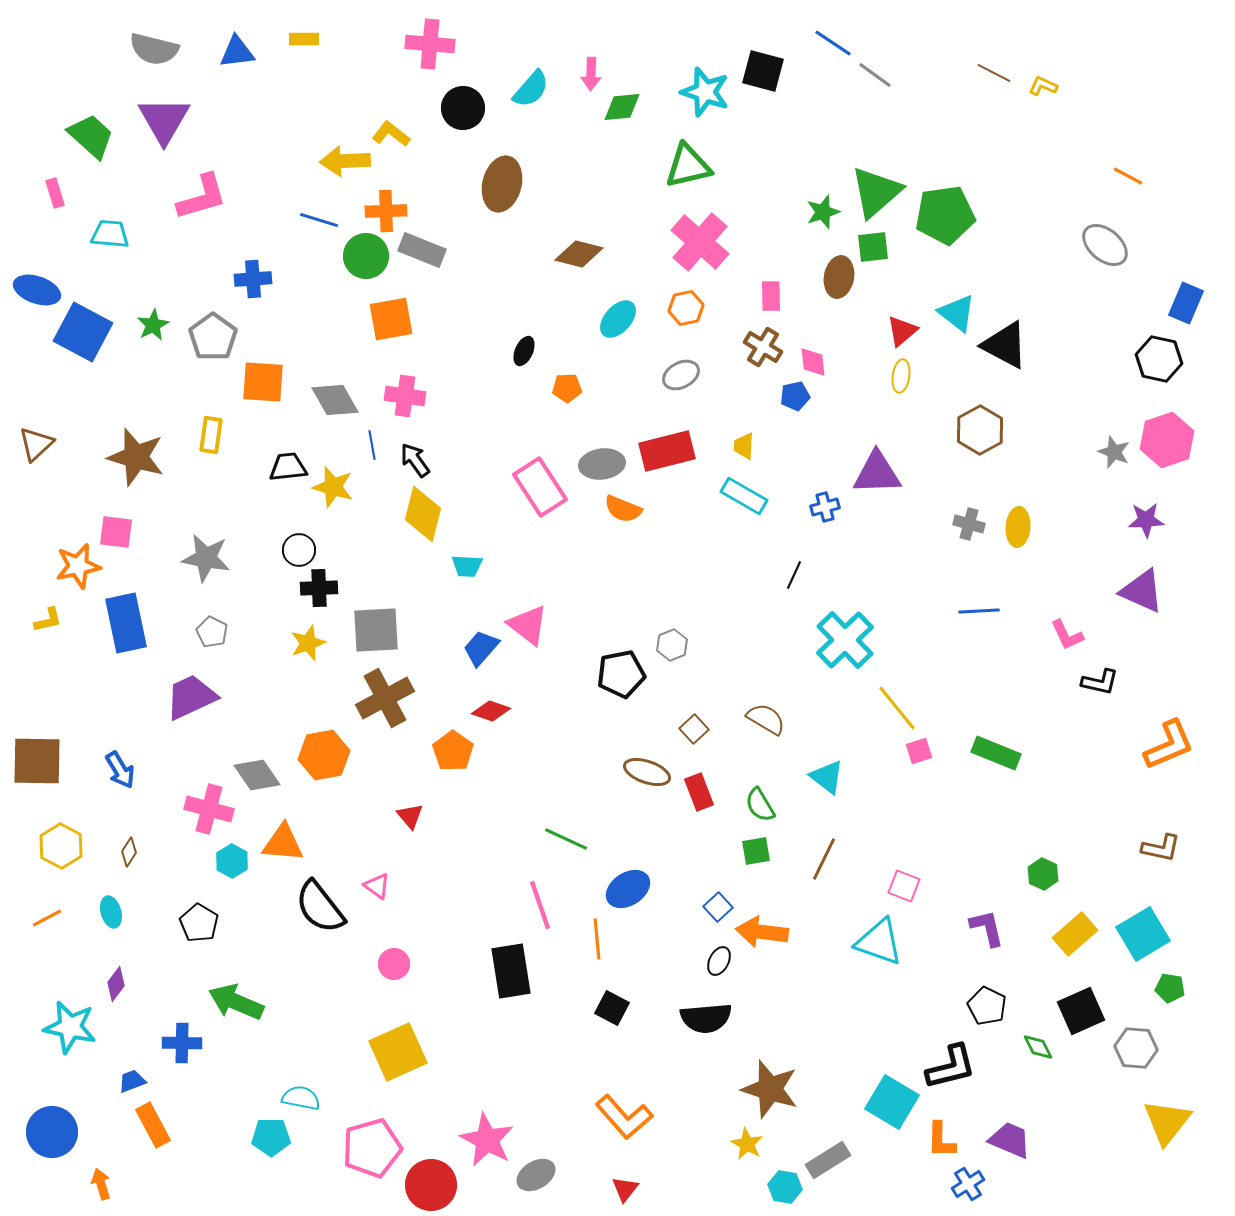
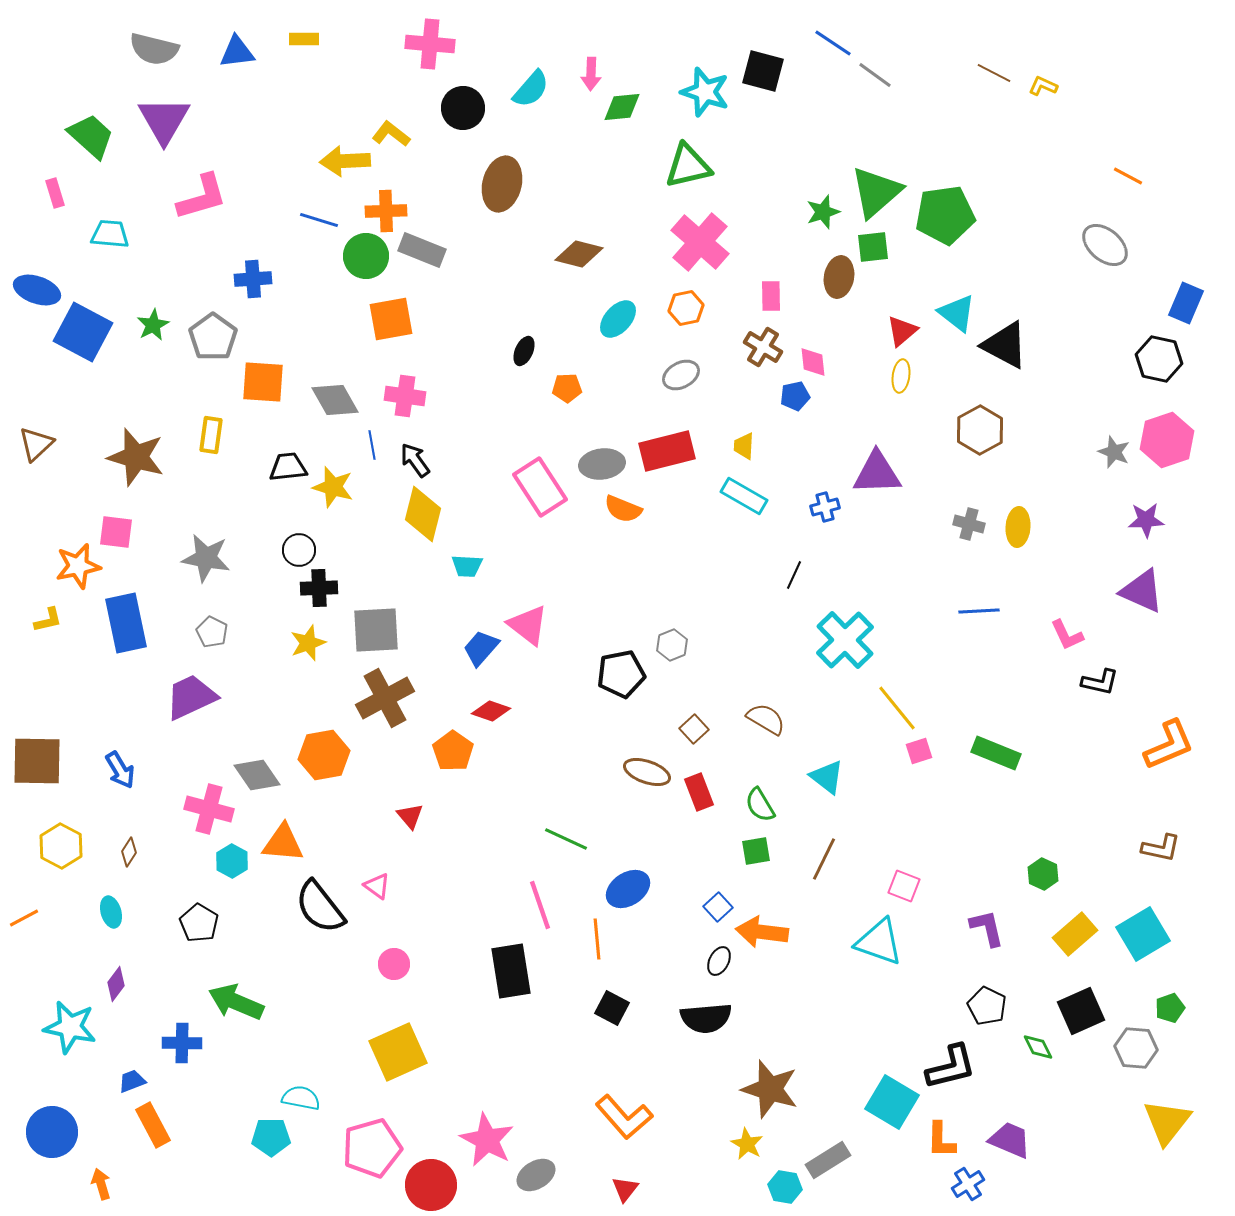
orange line at (47, 918): moved 23 px left
green pentagon at (1170, 988): moved 20 px down; rotated 28 degrees counterclockwise
